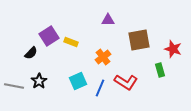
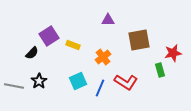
yellow rectangle: moved 2 px right, 3 px down
red star: moved 4 px down; rotated 30 degrees counterclockwise
black semicircle: moved 1 px right
